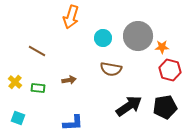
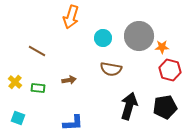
gray circle: moved 1 px right
black arrow: rotated 40 degrees counterclockwise
